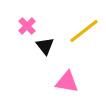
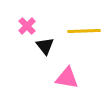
yellow line: rotated 36 degrees clockwise
pink triangle: moved 4 px up
